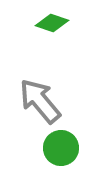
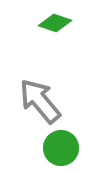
green diamond: moved 3 px right
